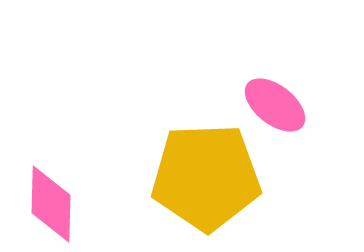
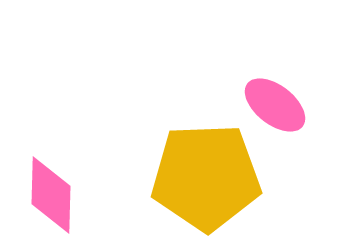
pink diamond: moved 9 px up
